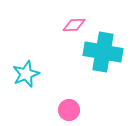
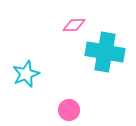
cyan cross: moved 2 px right
